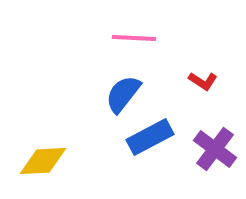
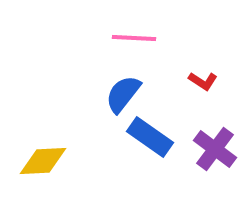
blue rectangle: rotated 63 degrees clockwise
